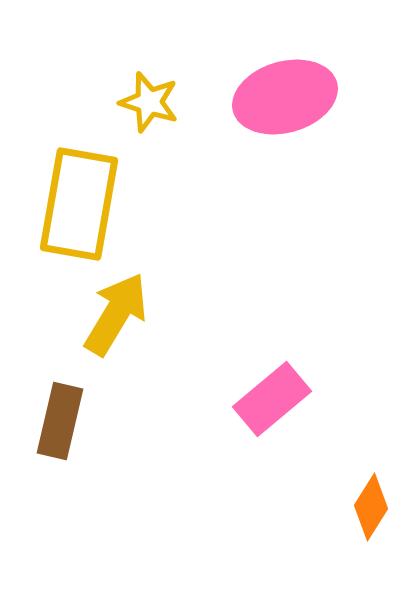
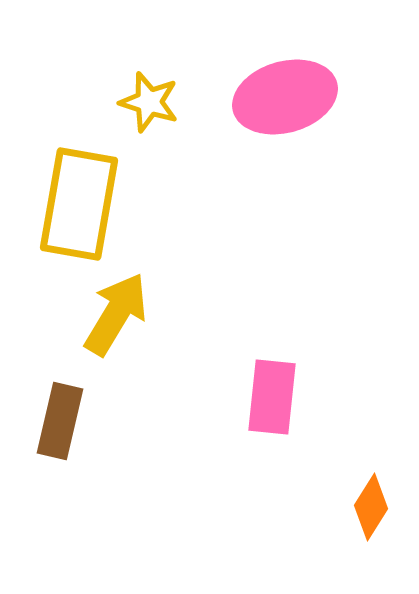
pink rectangle: moved 2 px up; rotated 44 degrees counterclockwise
